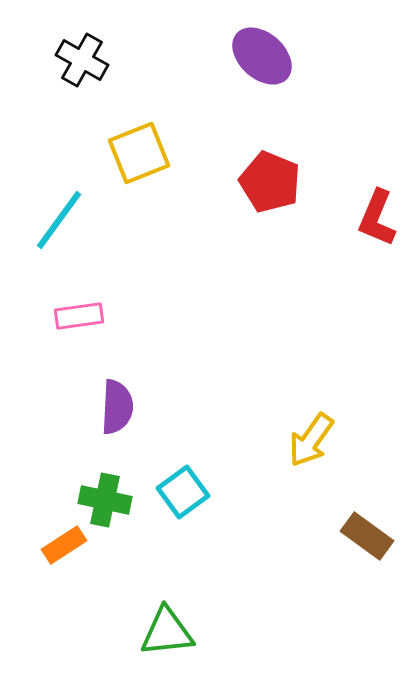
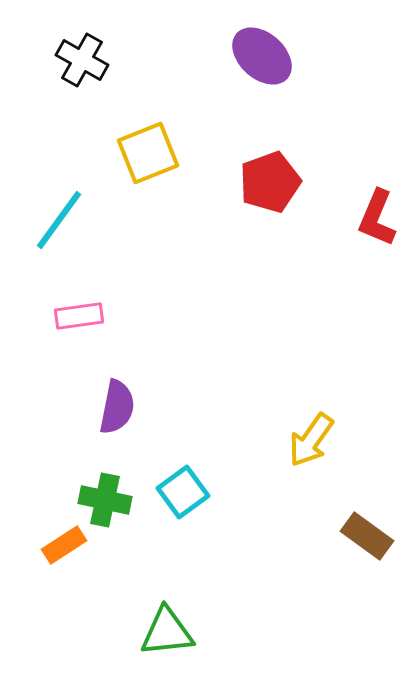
yellow square: moved 9 px right
red pentagon: rotated 30 degrees clockwise
purple semicircle: rotated 8 degrees clockwise
